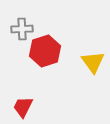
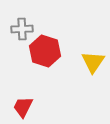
red hexagon: rotated 24 degrees counterclockwise
yellow triangle: rotated 10 degrees clockwise
